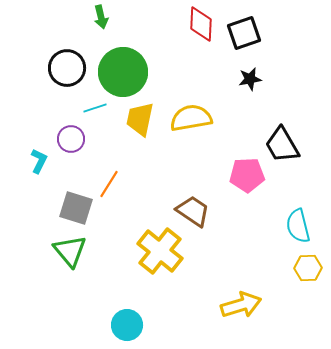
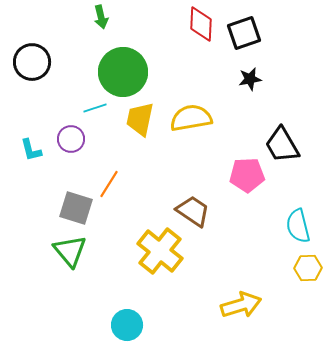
black circle: moved 35 px left, 6 px up
cyan L-shape: moved 8 px left, 11 px up; rotated 140 degrees clockwise
